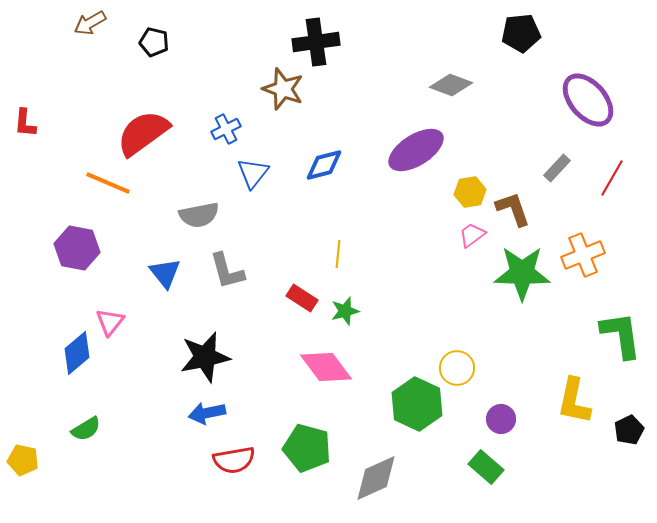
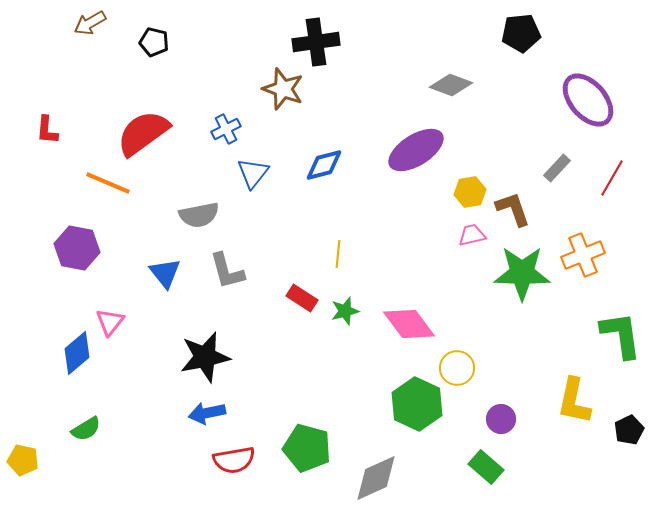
red L-shape at (25, 123): moved 22 px right, 7 px down
pink trapezoid at (472, 235): rotated 24 degrees clockwise
pink diamond at (326, 367): moved 83 px right, 43 px up
